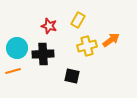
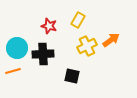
yellow cross: rotated 12 degrees counterclockwise
